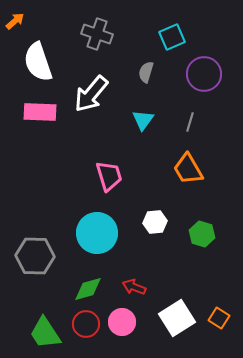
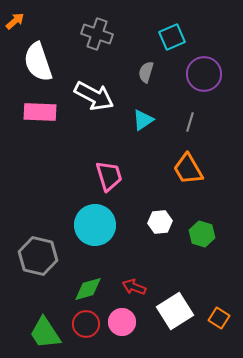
white arrow: moved 3 px right, 2 px down; rotated 102 degrees counterclockwise
cyan triangle: rotated 20 degrees clockwise
white hexagon: moved 5 px right
cyan circle: moved 2 px left, 8 px up
gray hexagon: moved 3 px right; rotated 12 degrees clockwise
white square: moved 2 px left, 7 px up
